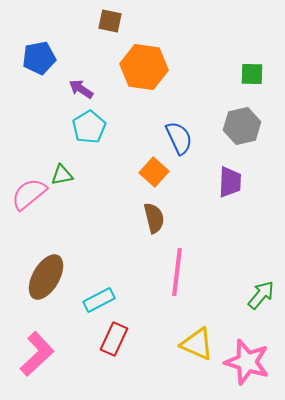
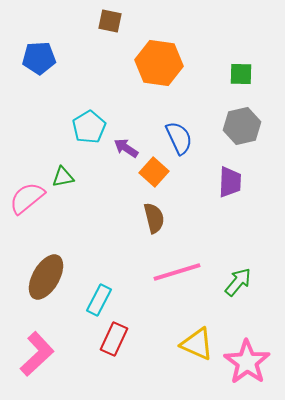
blue pentagon: rotated 8 degrees clockwise
orange hexagon: moved 15 px right, 4 px up
green square: moved 11 px left
purple arrow: moved 45 px right, 59 px down
green triangle: moved 1 px right, 2 px down
pink semicircle: moved 2 px left, 4 px down
pink line: rotated 66 degrees clockwise
green arrow: moved 23 px left, 13 px up
cyan rectangle: rotated 36 degrees counterclockwise
pink star: rotated 18 degrees clockwise
